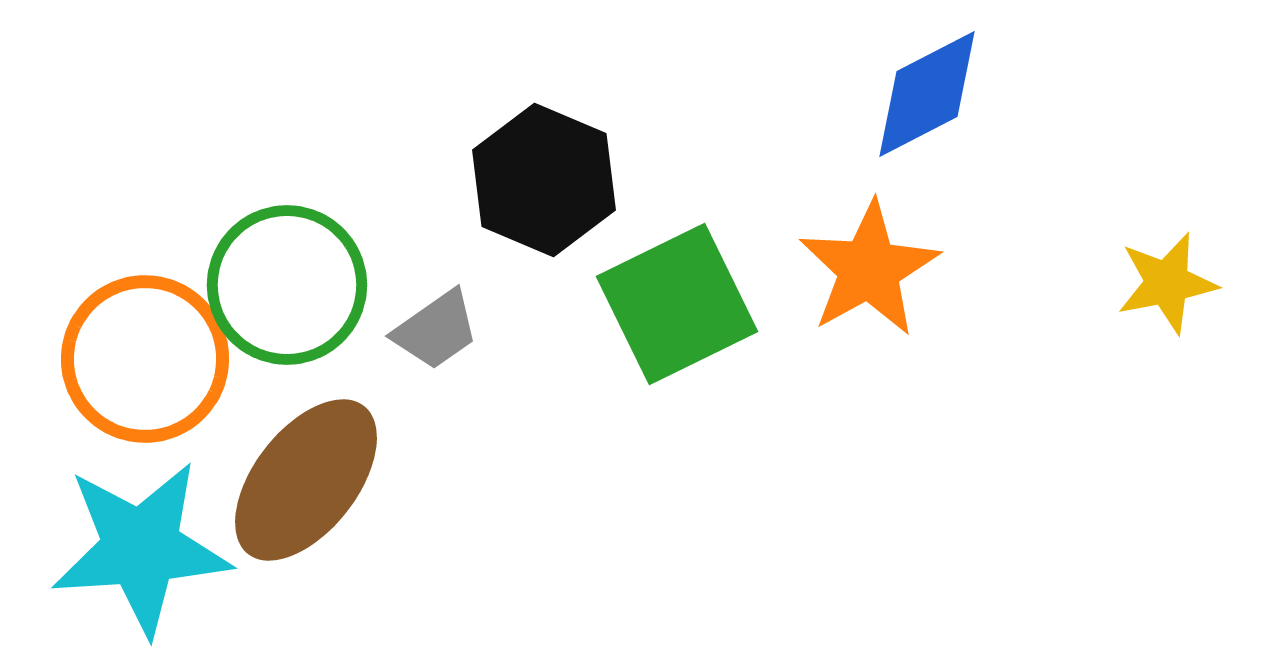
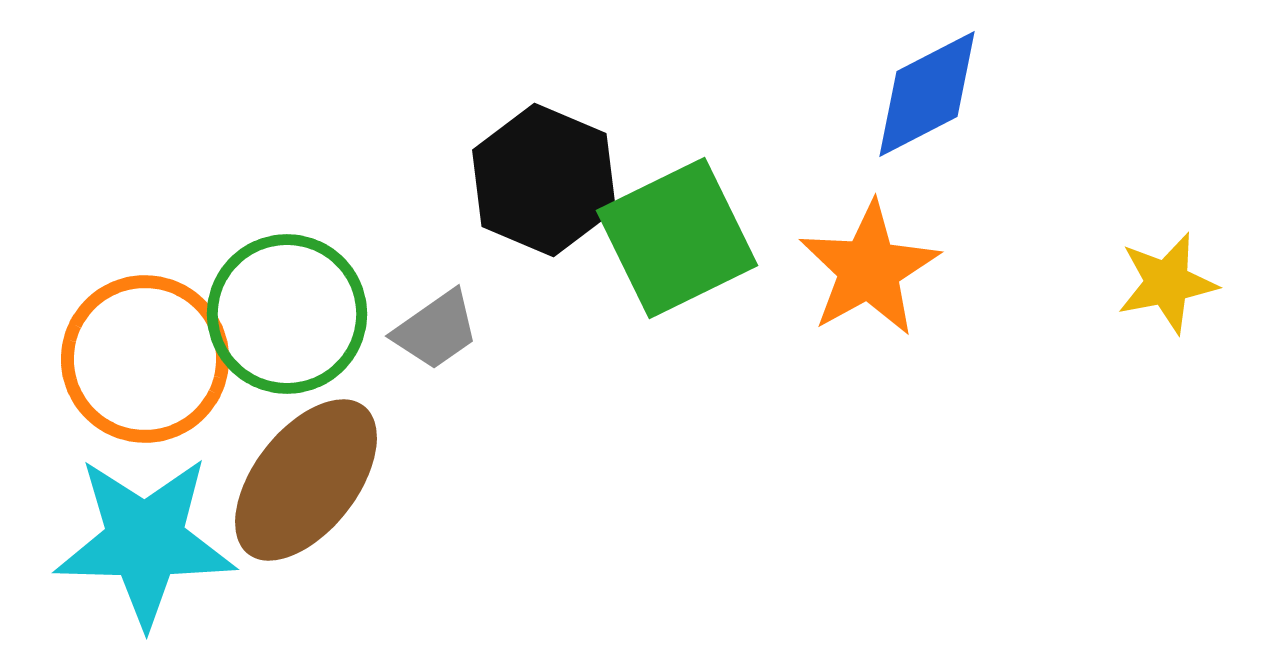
green circle: moved 29 px down
green square: moved 66 px up
cyan star: moved 4 px right, 7 px up; rotated 5 degrees clockwise
